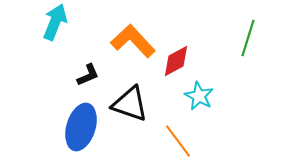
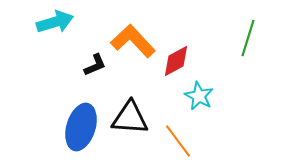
cyan arrow: rotated 51 degrees clockwise
black L-shape: moved 7 px right, 10 px up
black triangle: moved 14 px down; rotated 15 degrees counterclockwise
